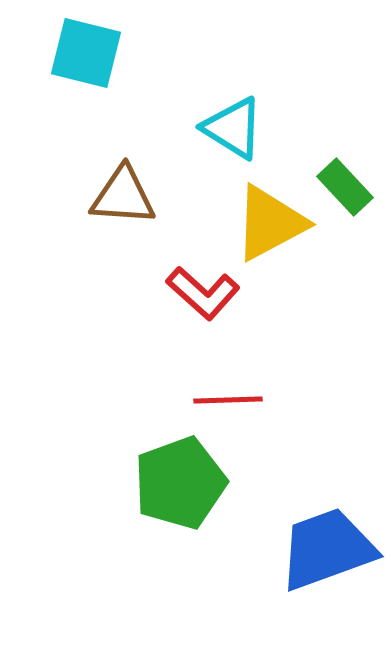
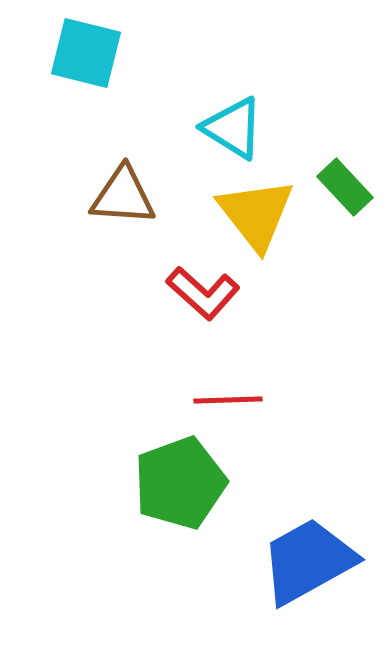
yellow triangle: moved 14 px left, 9 px up; rotated 40 degrees counterclockwise
blue trapezoid: moved 19 px left, 12 px down; rotated 9 degrees counterclockwise
